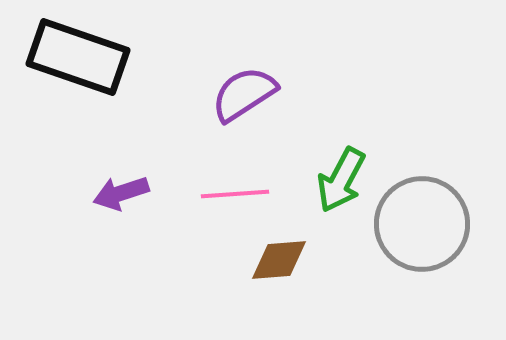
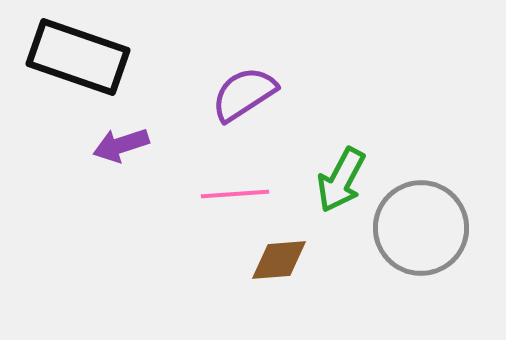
purple arrow: moved 48 px up
gray circle: moved 1 px left, 4 px down
